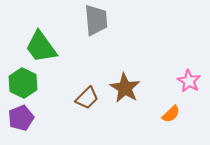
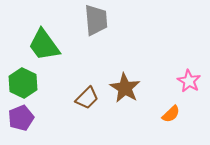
green trapezoid: moved 3 px right, 2 px up
